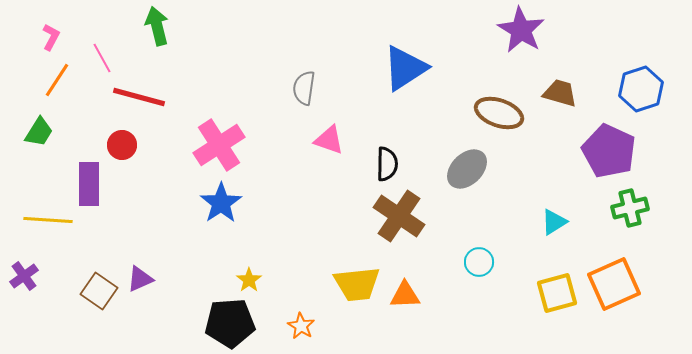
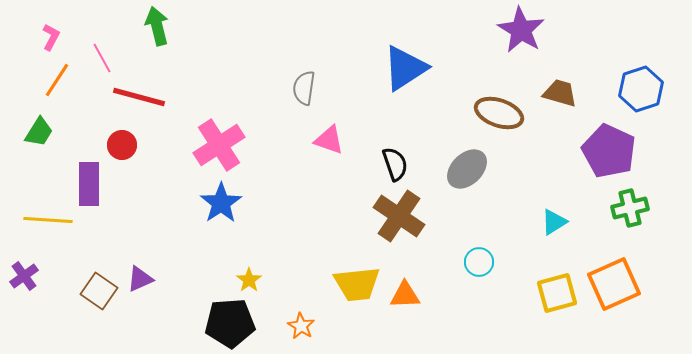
black semicircle: moved 8 px right; rotated 20 degrees counterclockwise
